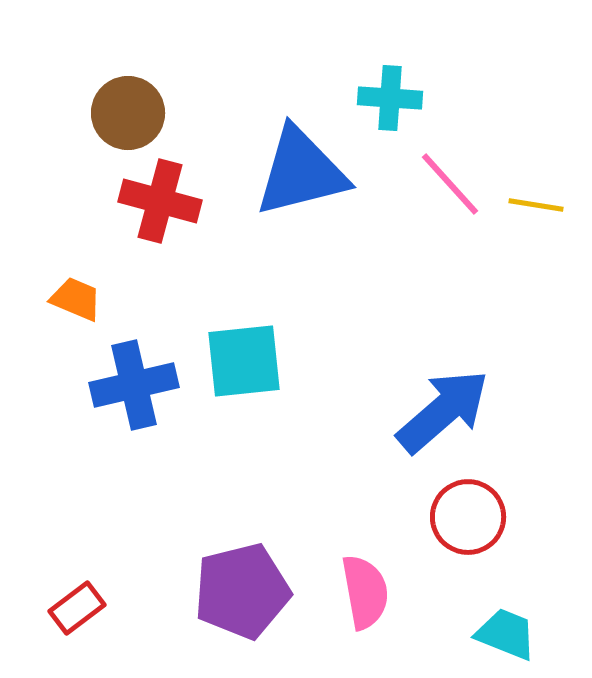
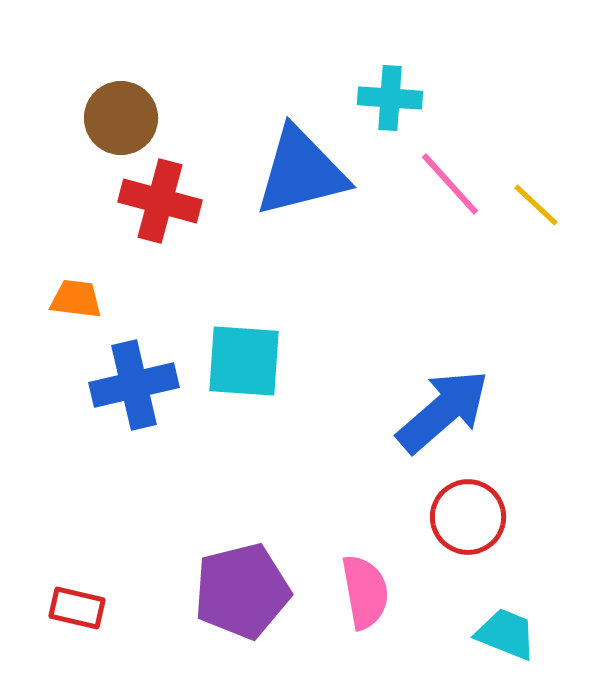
brown circle: moved 7 px left, 5 px down
yellow line: rotated 34 degrees clockwise
orange trapezoid: rotated 16 degrees counterclockwise
cyan square: rotated 10 degrees clockwise
red rectangle: rotated 50 degrees clockwise
